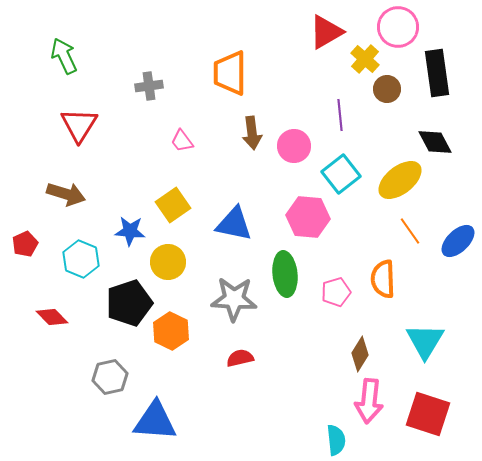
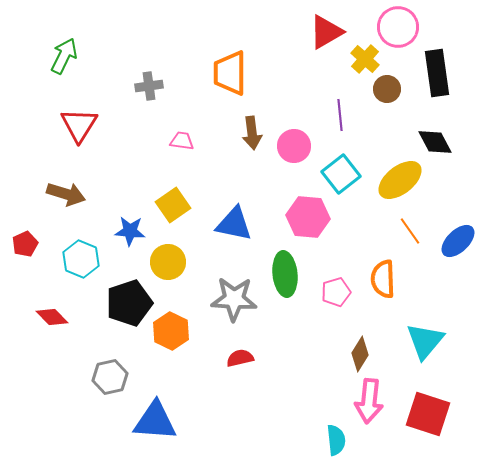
green arrow at (64, 56): rotated 51 degrees clockwise
pink trapezoid at (182, 141): rotated 135 degrees clockwise
cyan triangle at (425, 341): rotated 9 degrees clockwise
